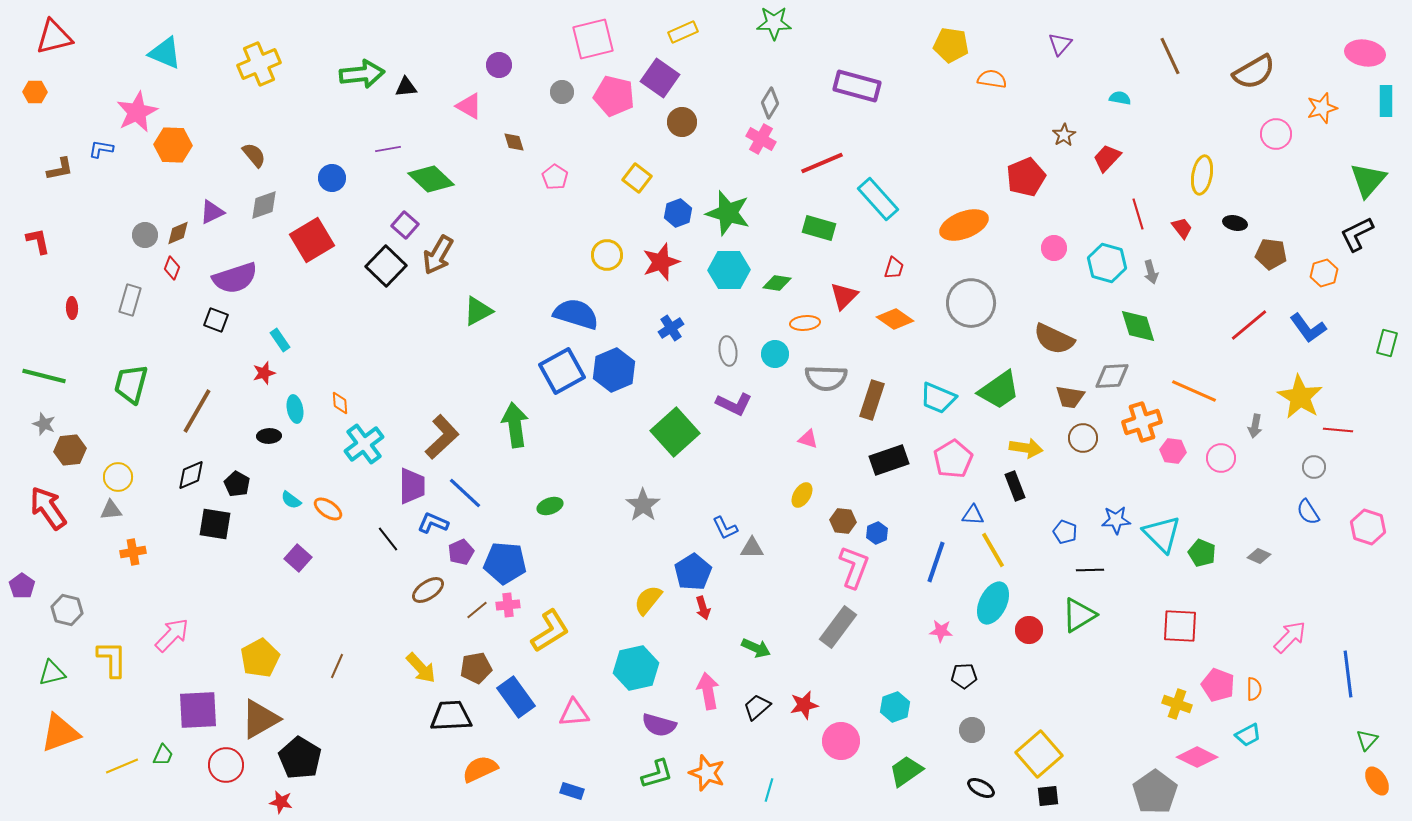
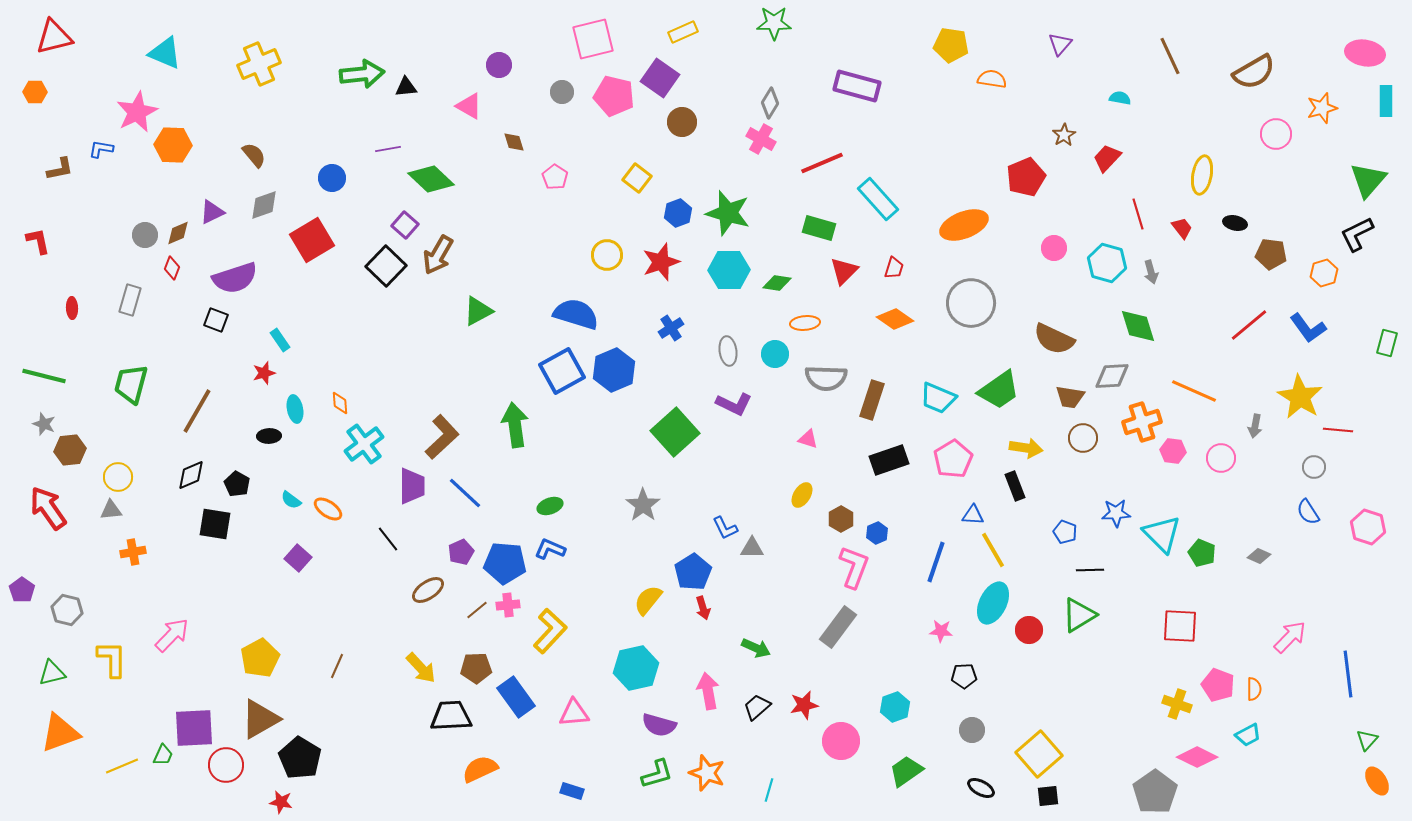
red triangle at (844, 296): moved 25 px up
blue star at (1116, 520): moved 7 px up
brown hexagon at (843, 521): moved 2 px left, 2 px up; rotated 25 degrees clockwise
blue L-shape at (433, 523): moved 117 px right, 26 px down
purple pentagon at (22, 586): moved 4 px down
yellow L-shape at (550, 631): rotated 15 degrees counterclockwise
brown pentagon at (476, 668): rotated 8 degrees clockwise
purple square at (198, 710): moved 4 px left, 18 px down
